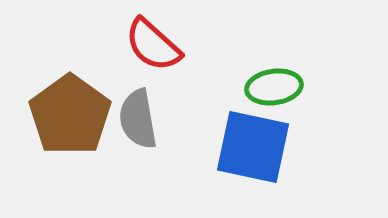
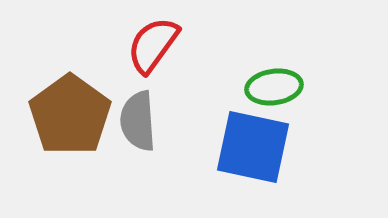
red semicircle: rotated 84 degrees clockwise
gray semicircle: moved 2 px down; rotated 6 degrees clockwise
